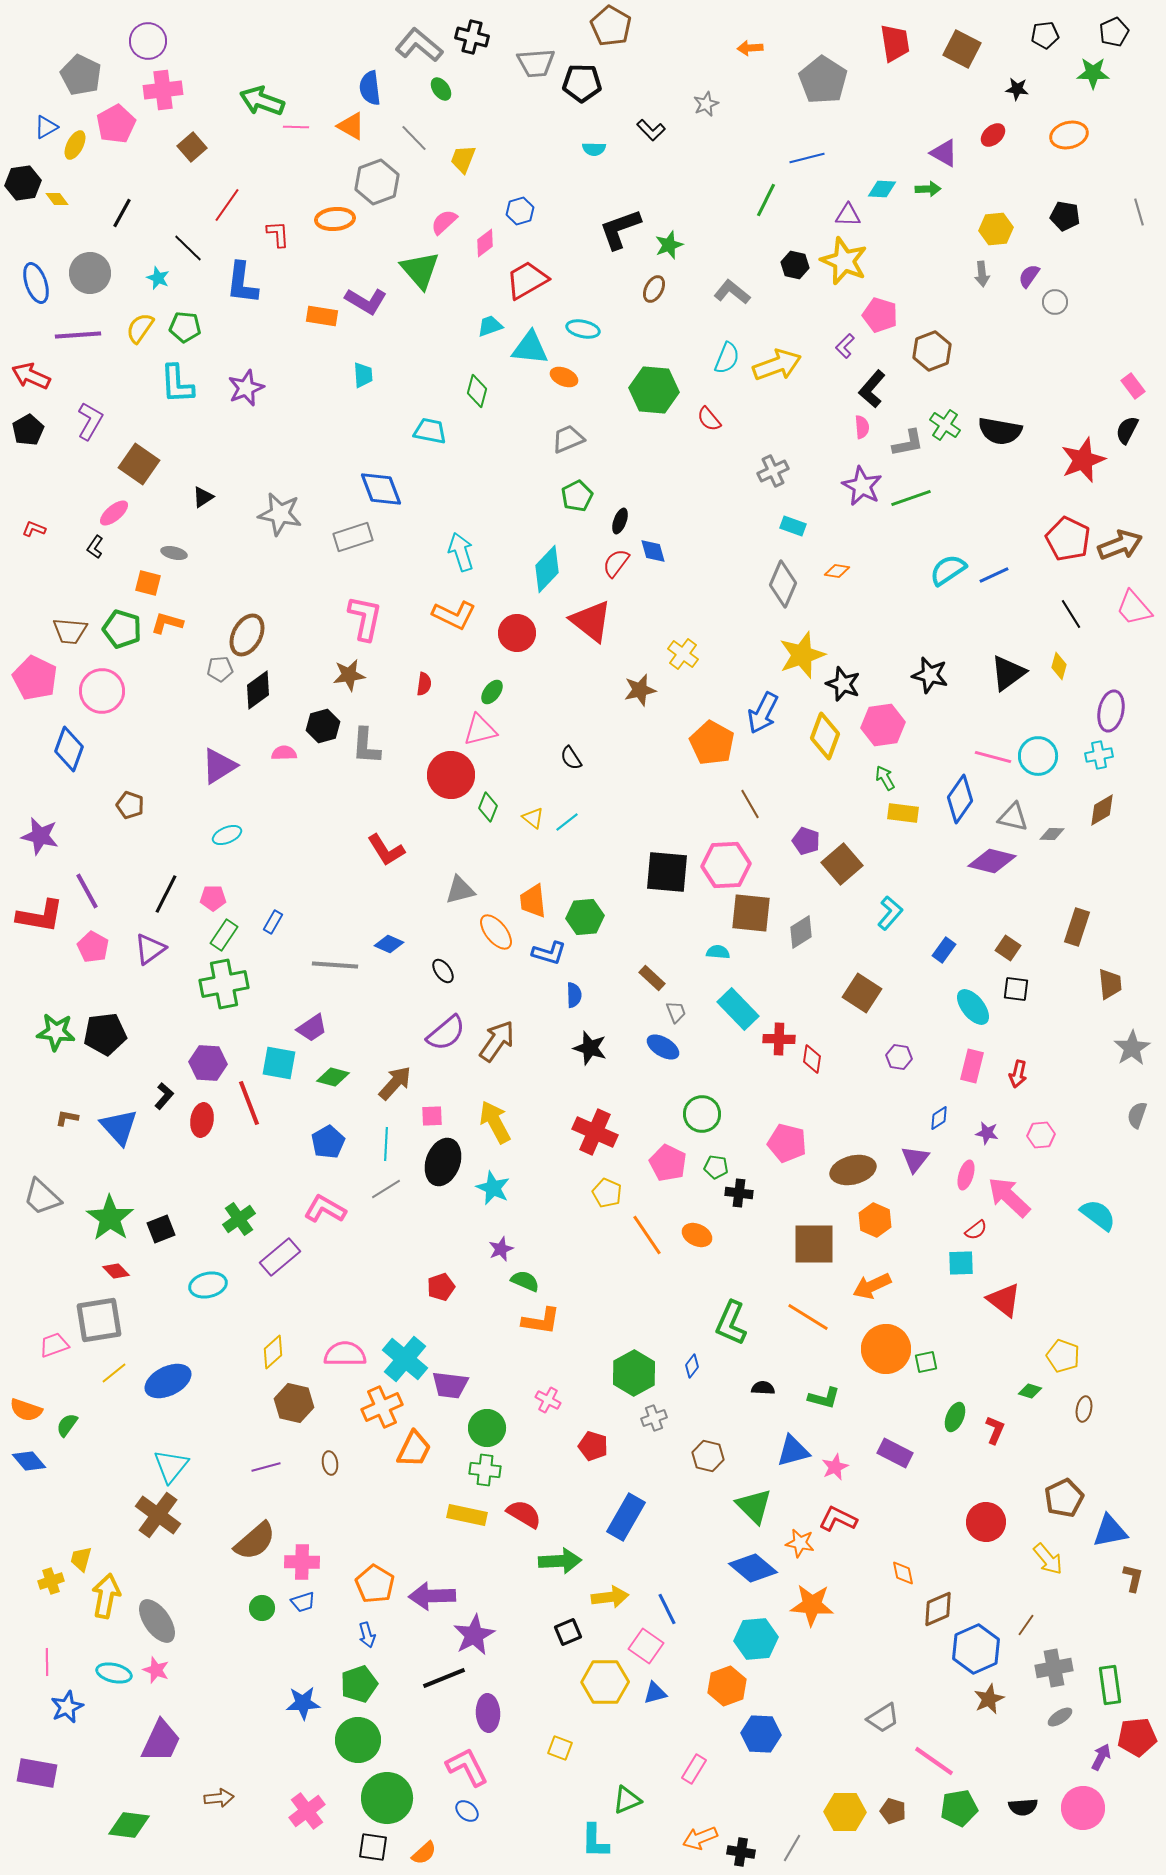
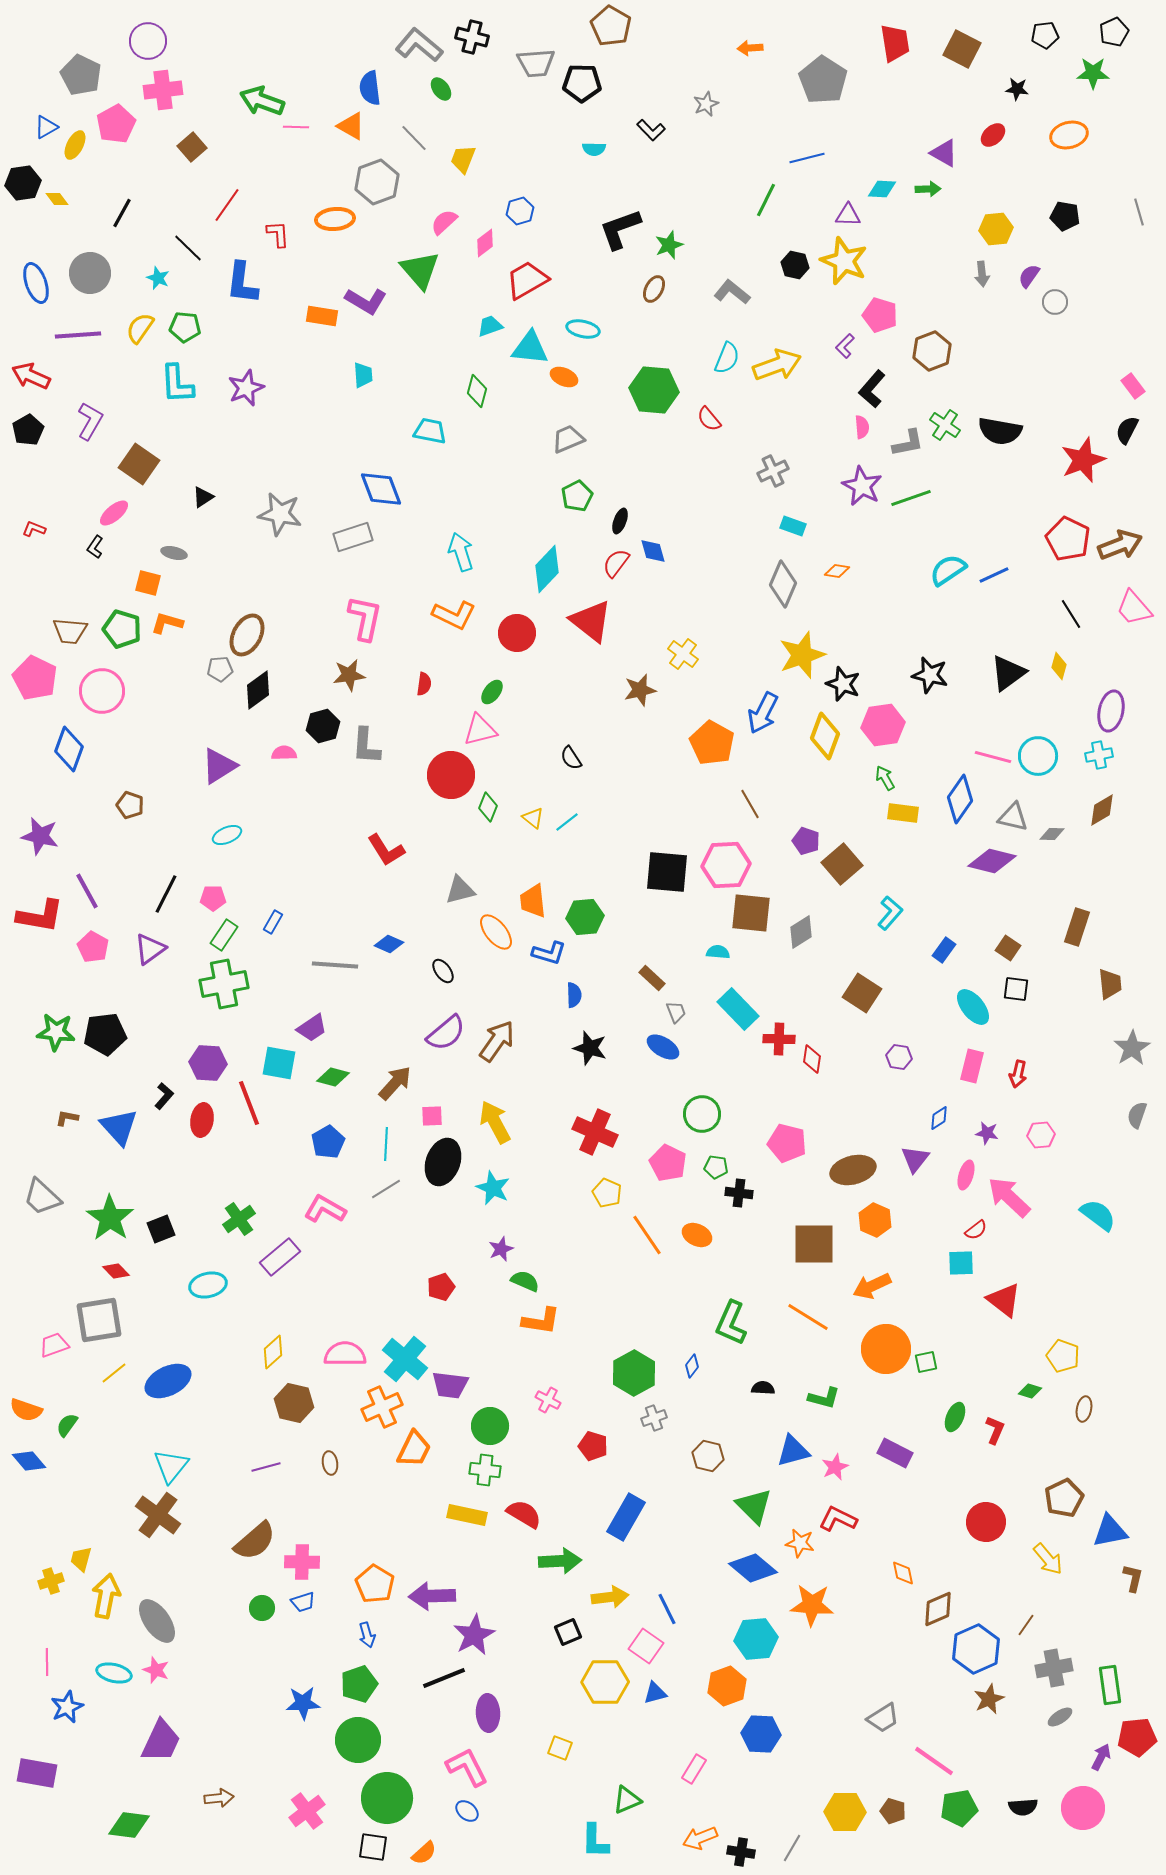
green circle at (487, 1428): moved 3 px right, 2 px up
